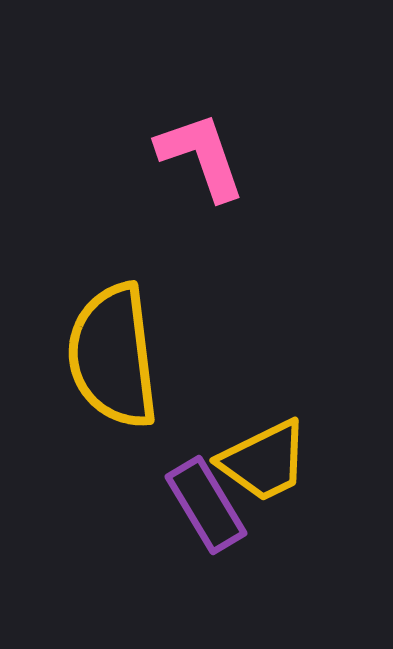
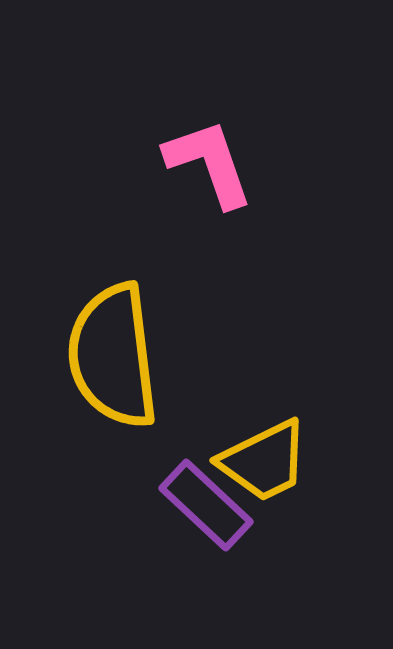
pink L-shape: moved 8 px right, 7 px down
purple rectangle: rotated 16 degrees counterclockwise
